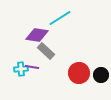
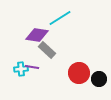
gray rectangle: moved 1 px right, 1 px up
black circle: moved 2 px left, 4 px down
